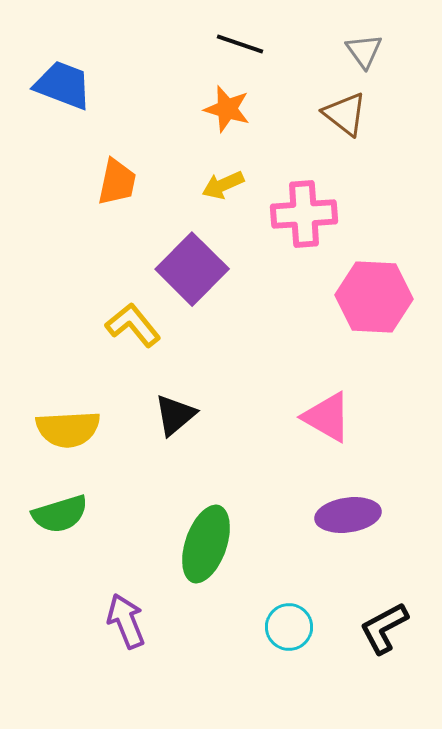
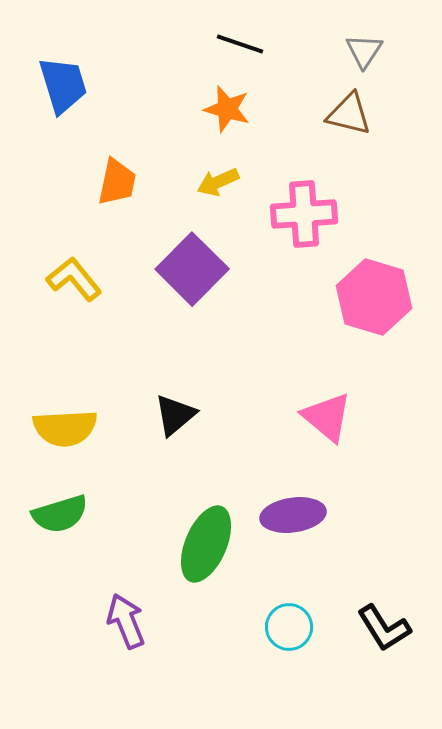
gray triangle: rotated 9 degrees clockwise
blue trapezoid: rotated 52 degrees clockwise
brown triangle: moved 4 px right; rotated 24 degrees counterclockwise
yellow arrow: moved 5 px left, 3 px up
pink hexagon: rotated 14 degrees clockwise
yellow L-shape: moved 59 px left, 46 px up
pink triangle: rotated 10 degrees clockwise
yellow semicircle: moved 3 px left, 1 px up
purple ellipse: moved 55 px left
green ellipse: rotated 4 degrees clockwise
black L-shape: rotated 94 degrees counterclockwise
